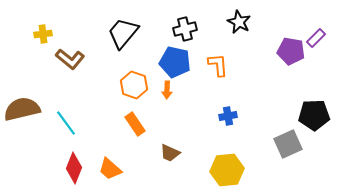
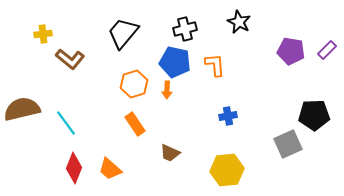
purple rectangle: moved 11 px right, 12 px down
orange L-shape: moved 3 px left
orange hexagon: moved 1 px up; rotated 24 degrees clockwise
